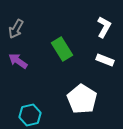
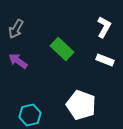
green rectangle: rotated 15 degrees counterclockwise
white pentagon: moved 1 px left, 6 px down; rotated 12 degrees counterclockwise
